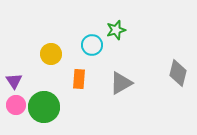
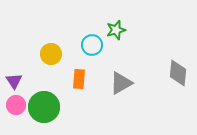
gray diamond: rotated 8 degrees counterclockwise
